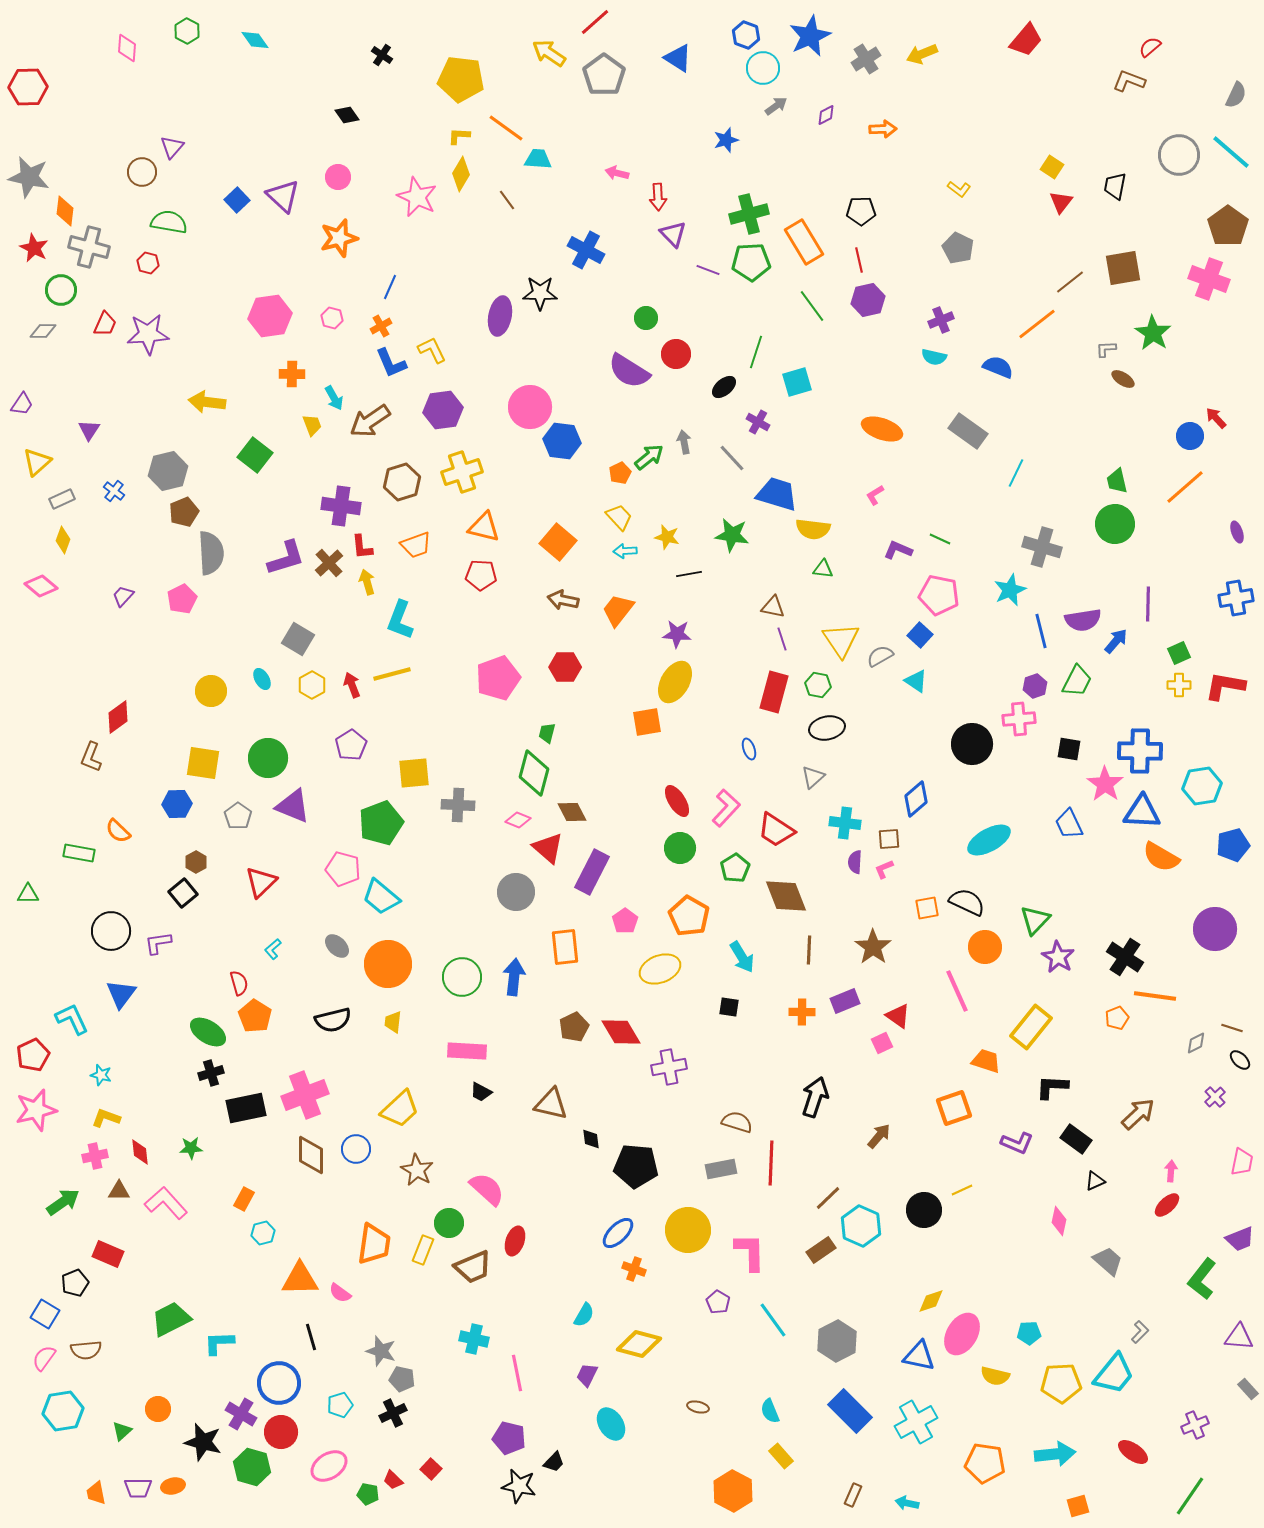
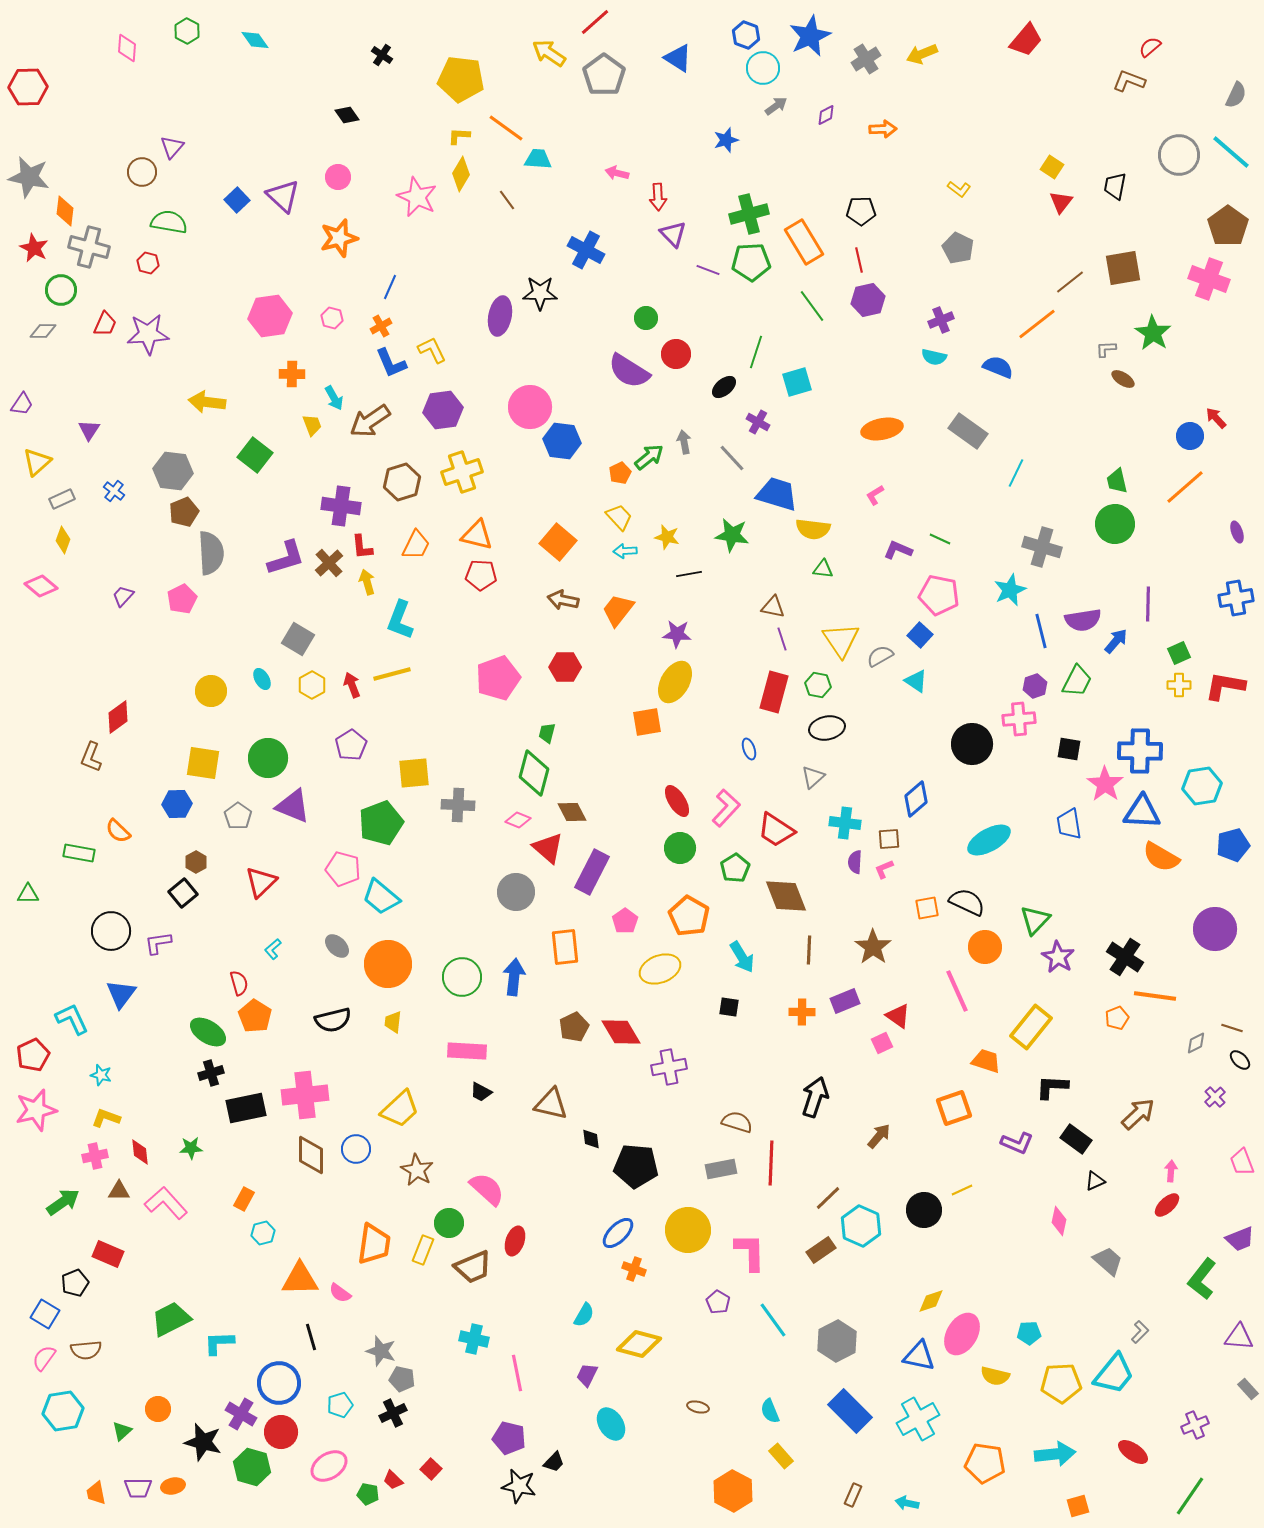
orange ellipse at (882, 429): rotated 30 degrees counterclockwise
gray hexagon at (168, 471): moved 5 px right; rotated 21 degrees clockwise
orange triangle at (484, 527): moved 7 px left, 8 px down
orange trapezoid at (416, 545): rotated 44 degrees counterclockwise
blue trapezoid at (1069, 824): rotated 16 degrees clockwise
pink cross at (305, 1095): rotated 15 degrees clockwise
pink trapezoid at (1242, 1162): rotated 148 degrees clockwise
cyan cross at (916, 1422): moved 2 px right, 3 px up
